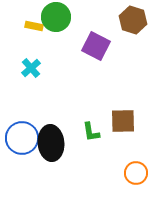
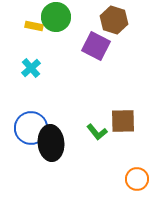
brown hexagon: moved 19 px left
green L-shape: moved 6 px right; rotated 30 degrees counterclockwise
blue circle: moved 9 px right, 10 px up
orange circle: moved 1 px right, 6 px down
